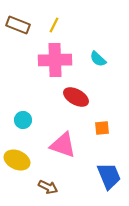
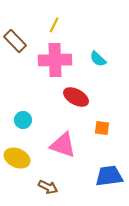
brown rectangle: moved 3 px left, 16 px down; rotated 25 degrees clockwise
orange square: rotated 14 degrees clockwise
yellow ellipse: moved 2 px up
blue trapezoid: rotated 76 degrees counterclockwise
